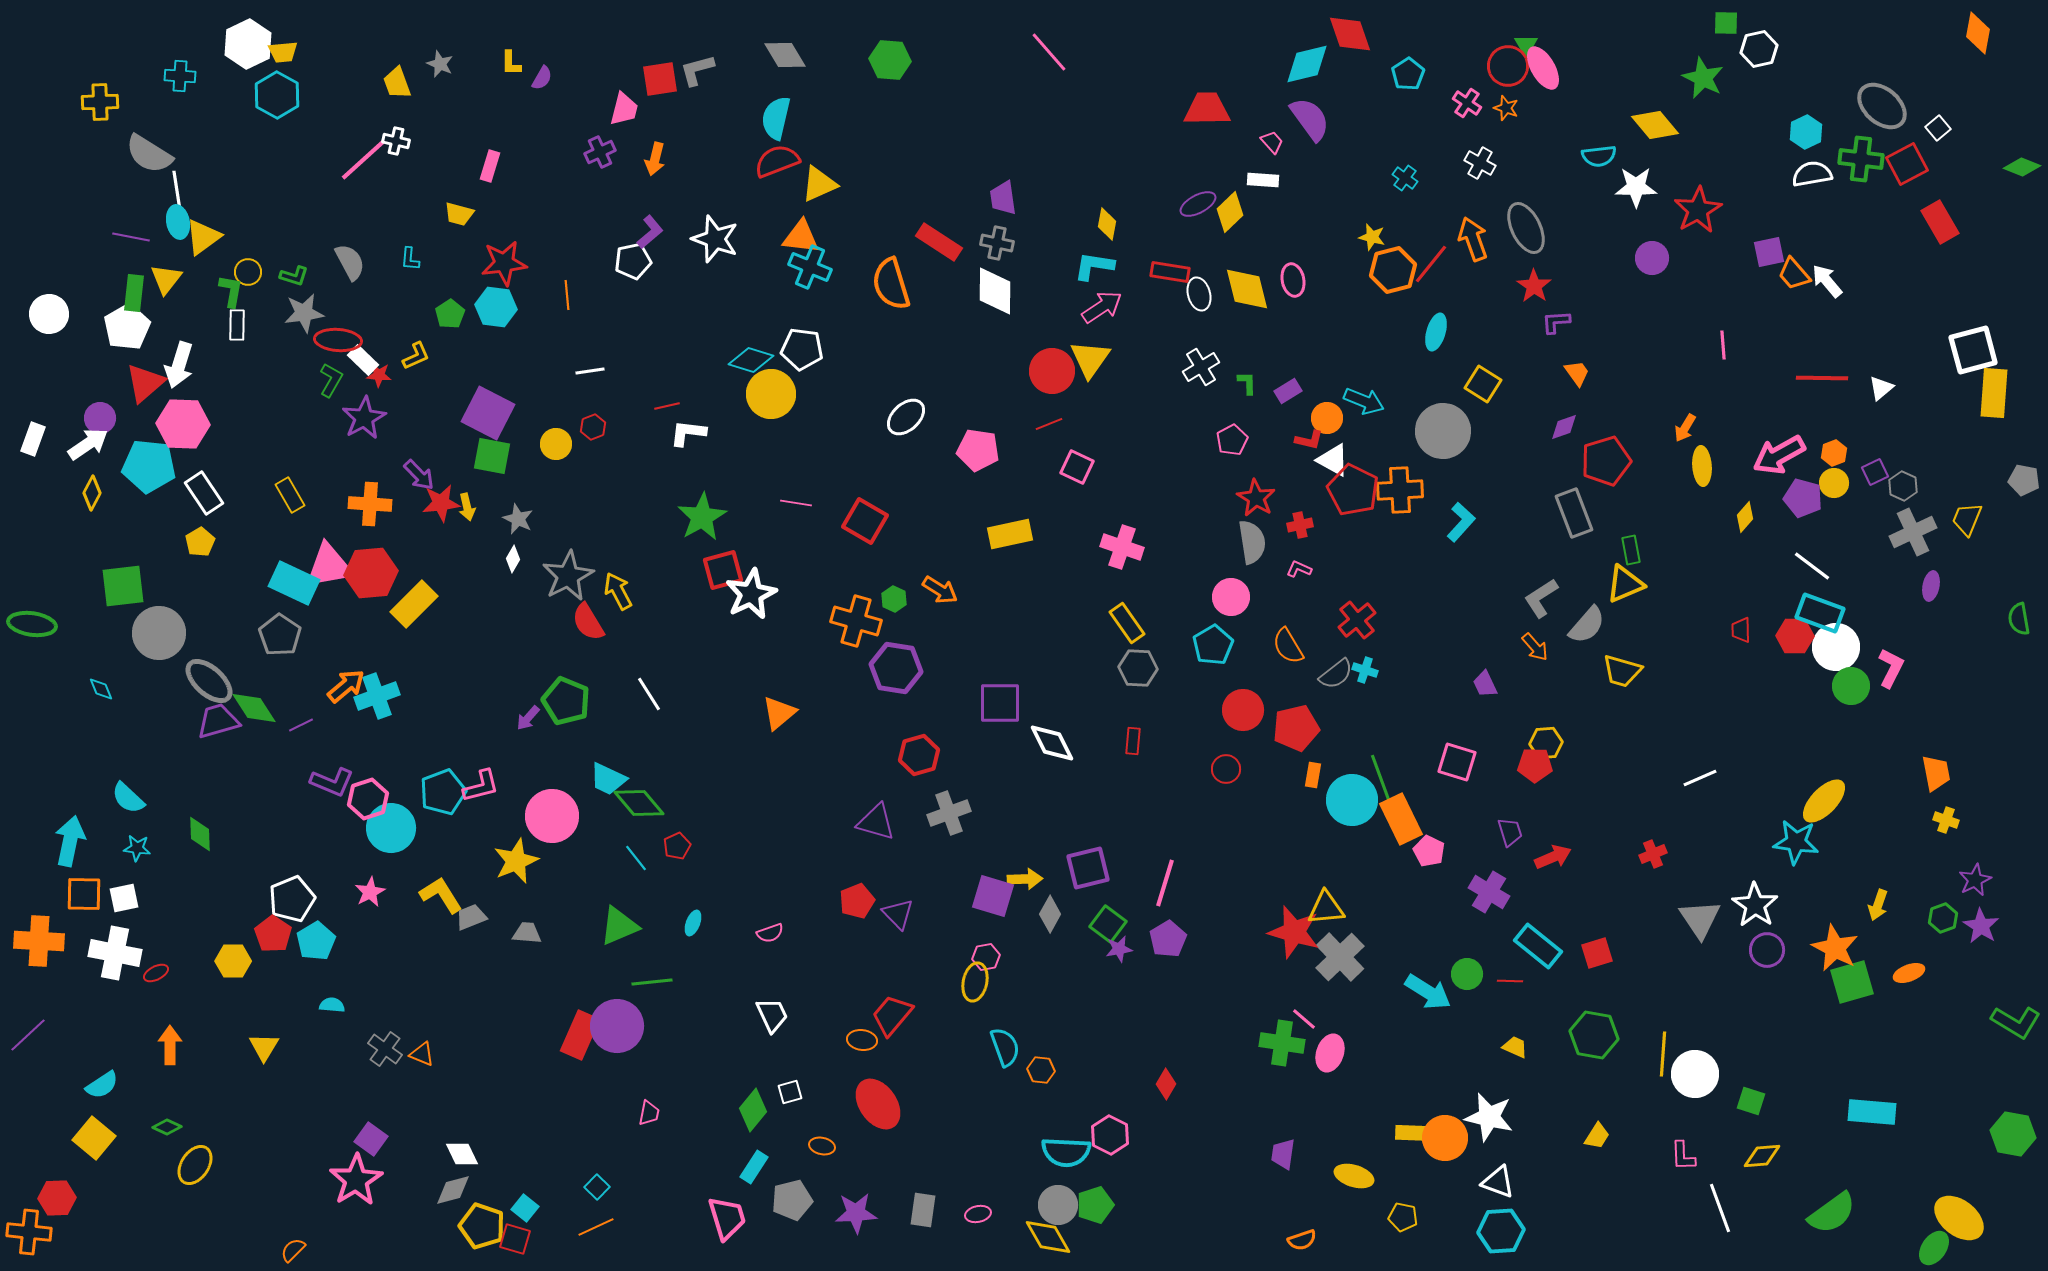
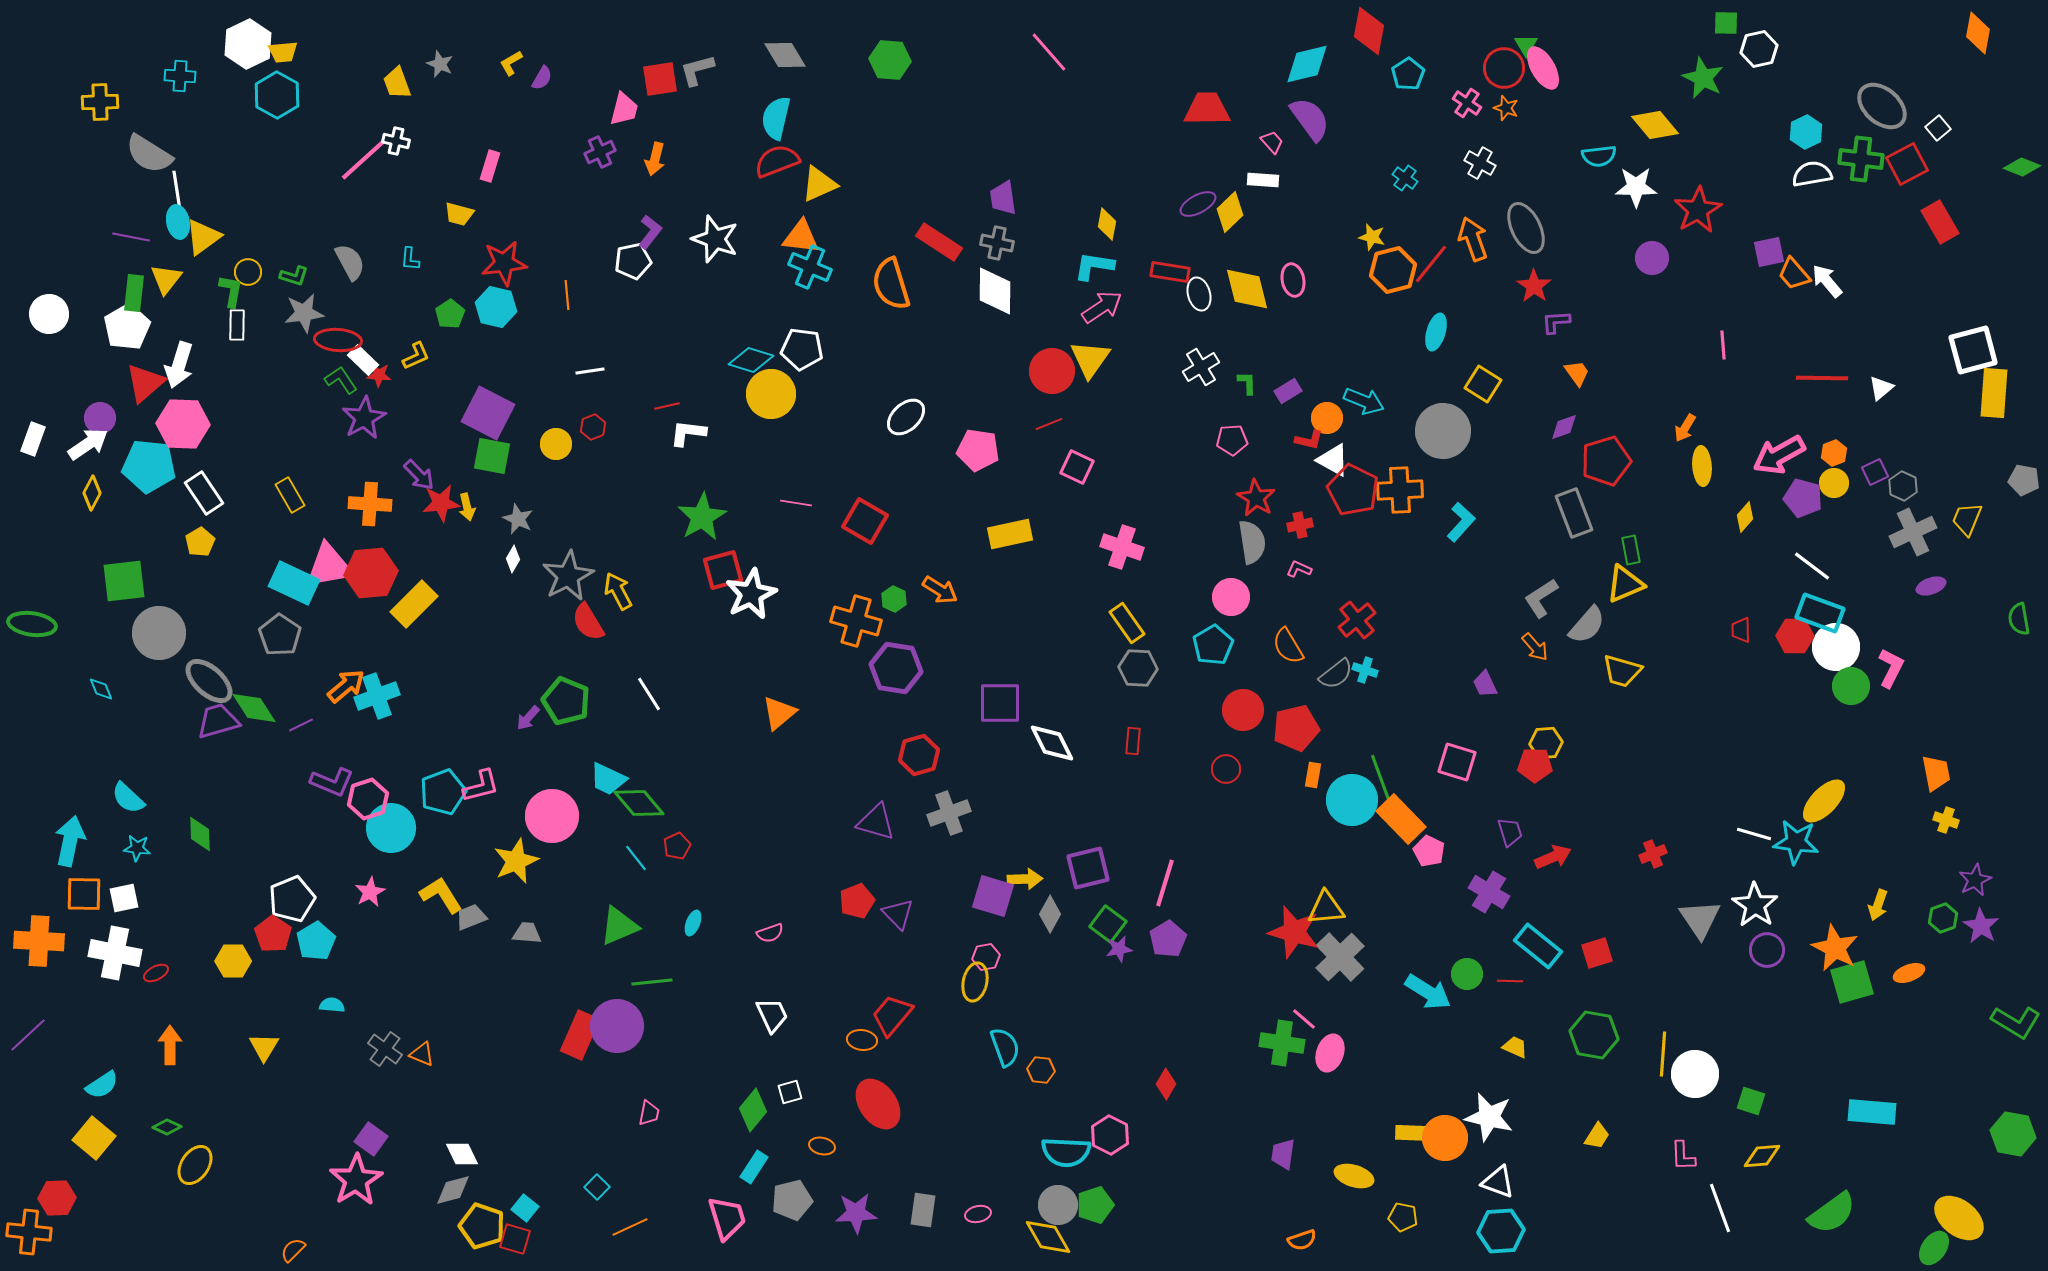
red diamond at (1350, 34): moved 19 px right, 3 px up; rotated 30 degrees clockwise
yellow L-shape at (511, 63): rotated 60 degrees clockwise
red circle at (1508, 66): moved 4 px left, 2 px down
purple L-shape at (650, 232): rotated 12 degrees counterclockwise
cyan hexagon at (496, 307): rotated 6 degrees clockwise
green L-shape at (331, 380): moved 10 px right; rotated 64 degrees counterclockwise
pink pentagon at (1232, 440): rotated 24 degrees clockwise
green square at (123, 586): moved 1 px right, 5 px up
purple ellipse at (1931, 586): rotated 60 degrees clockwise
white line at (1700, 778): moved 54 px right, 56 px down; rotated 40 degrees clockwise
orange rectangle at (1401, 819): rotated 18 degrees counterclockwise
orange line at (596, 1227): moved 34 px right
